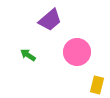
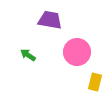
purple trapezoid: rotated 130 degrees counterclockwise
yellow rectangle: moved 2 px left, 3 px up
